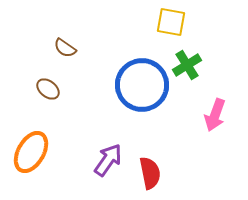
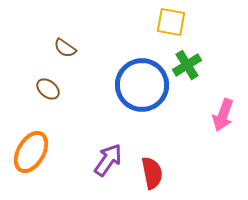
pink arrow: moved 8 px right
red semicircle: moved 2 px right
